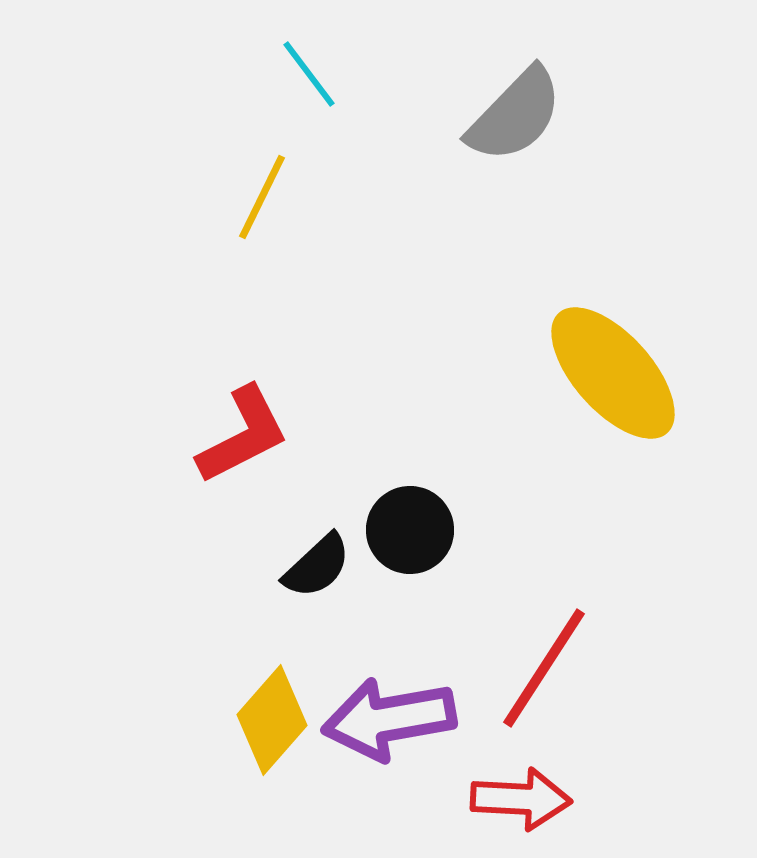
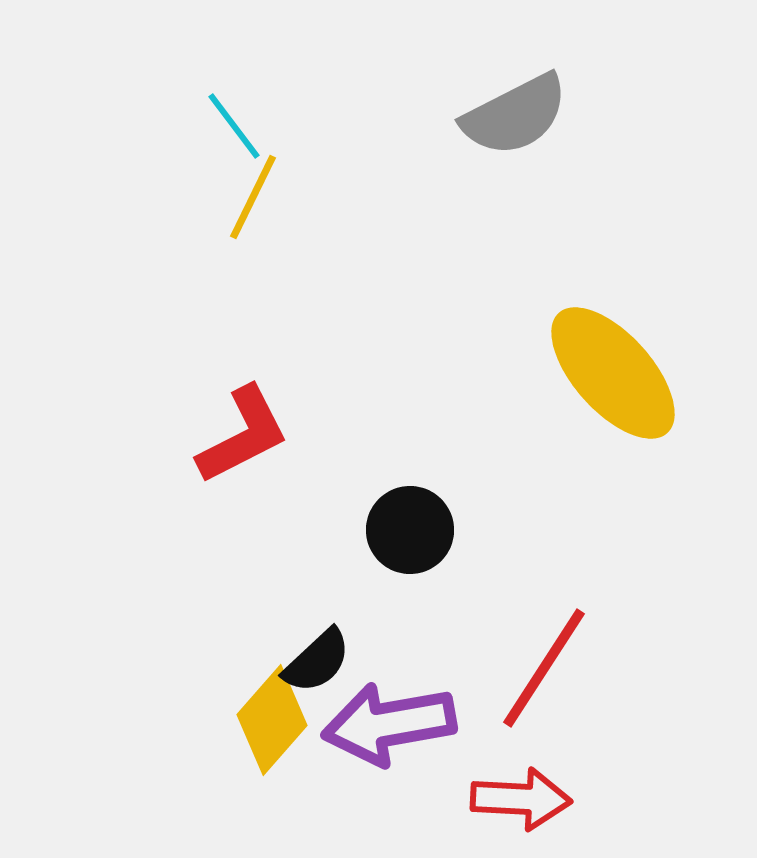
cyan line: moved 75 px left, 52 px down
gray semicircle: rotated 19 degrees clockwise
yellow line: moved 9 px left
black semicircle: moved 95 px down
purple arrow: moved 5 px down
